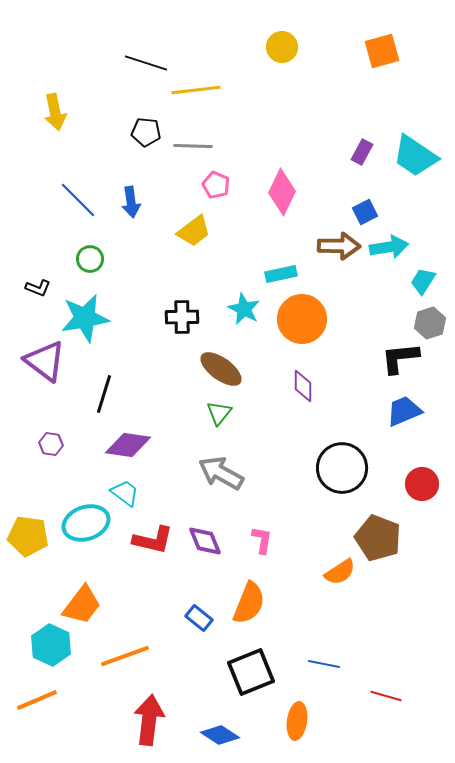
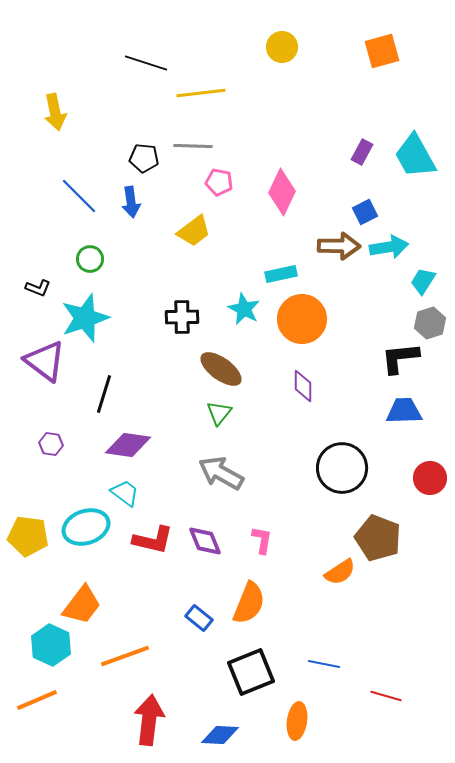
yellow line at (196, 90): moved 5 px right, 3 px down
black pentagon at (146, 132): moved 2 px left, 26 px down
cyan trapezoid at (415, 156): rotated 27 degrees clockwise
pink pentagon at (216, 185): moved 3 px right, 3 px up; rotated 12 degrees counterclockwise
blue line at (78, 200): moved 1 px right, 4 px up
cyan star at (85, 318): rotated 9 degrees counterclockwise
blue trapezoid at (404, 411): rotated 21 degrees clockwise
red circle at (422, 484): moved 8 px right, 6 px up
cyan ellipse at (86, 523): moved 4 px down
blue diamond at (220, 735): rotated 30 degrees counterclockwise
